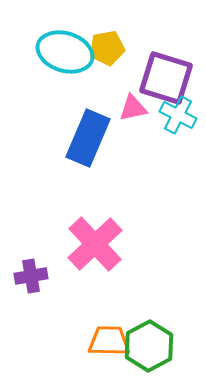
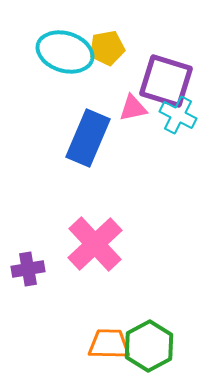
purple square: moved 3 px down
purple cross: moved 3 px left, 7 px up
orange trapezoid: moved 3 px down
